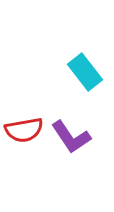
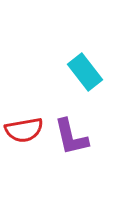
purple L-shape: rotated 21 degrees clockwise
